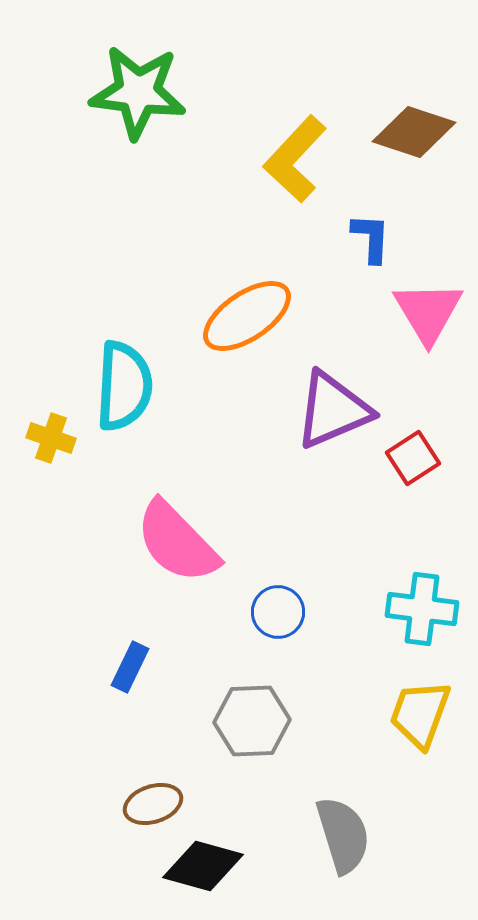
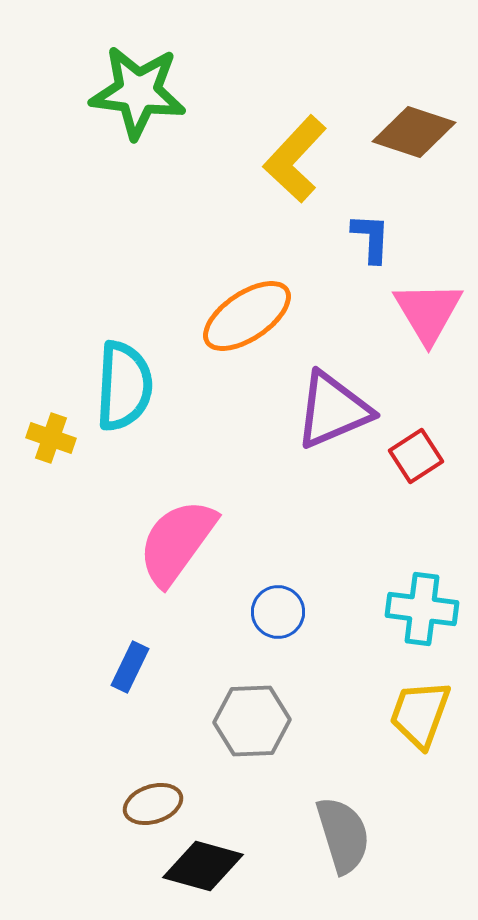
red square: moved 3 px right, 2 px up
pink semicircle: rotated 80 degrees clockwise
